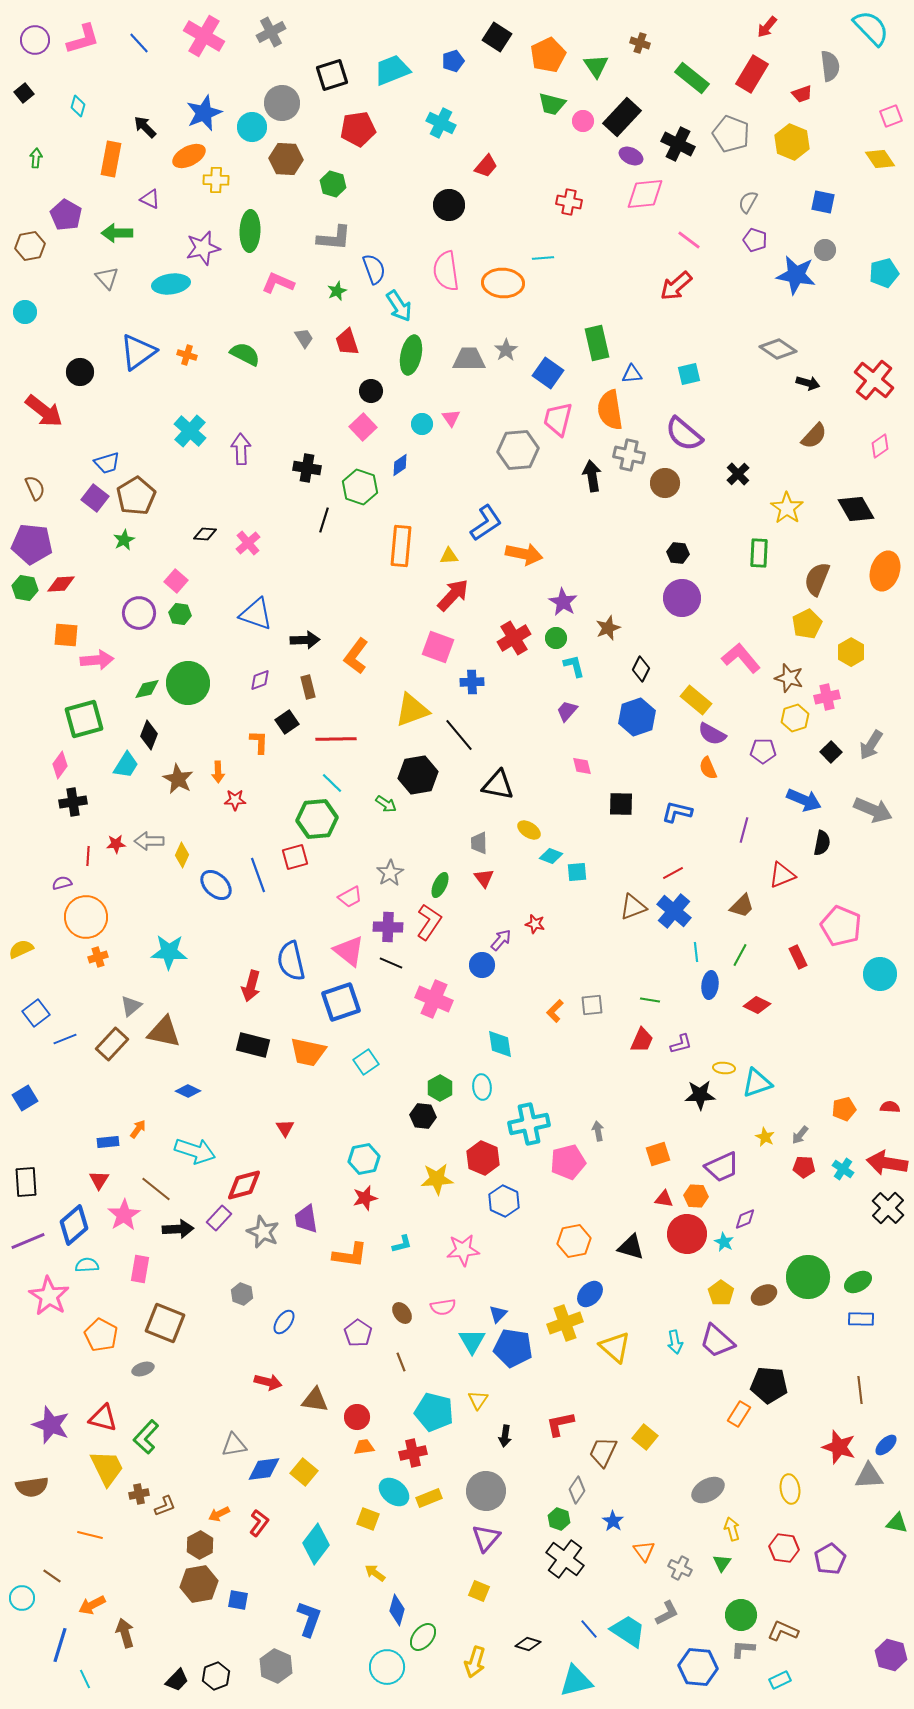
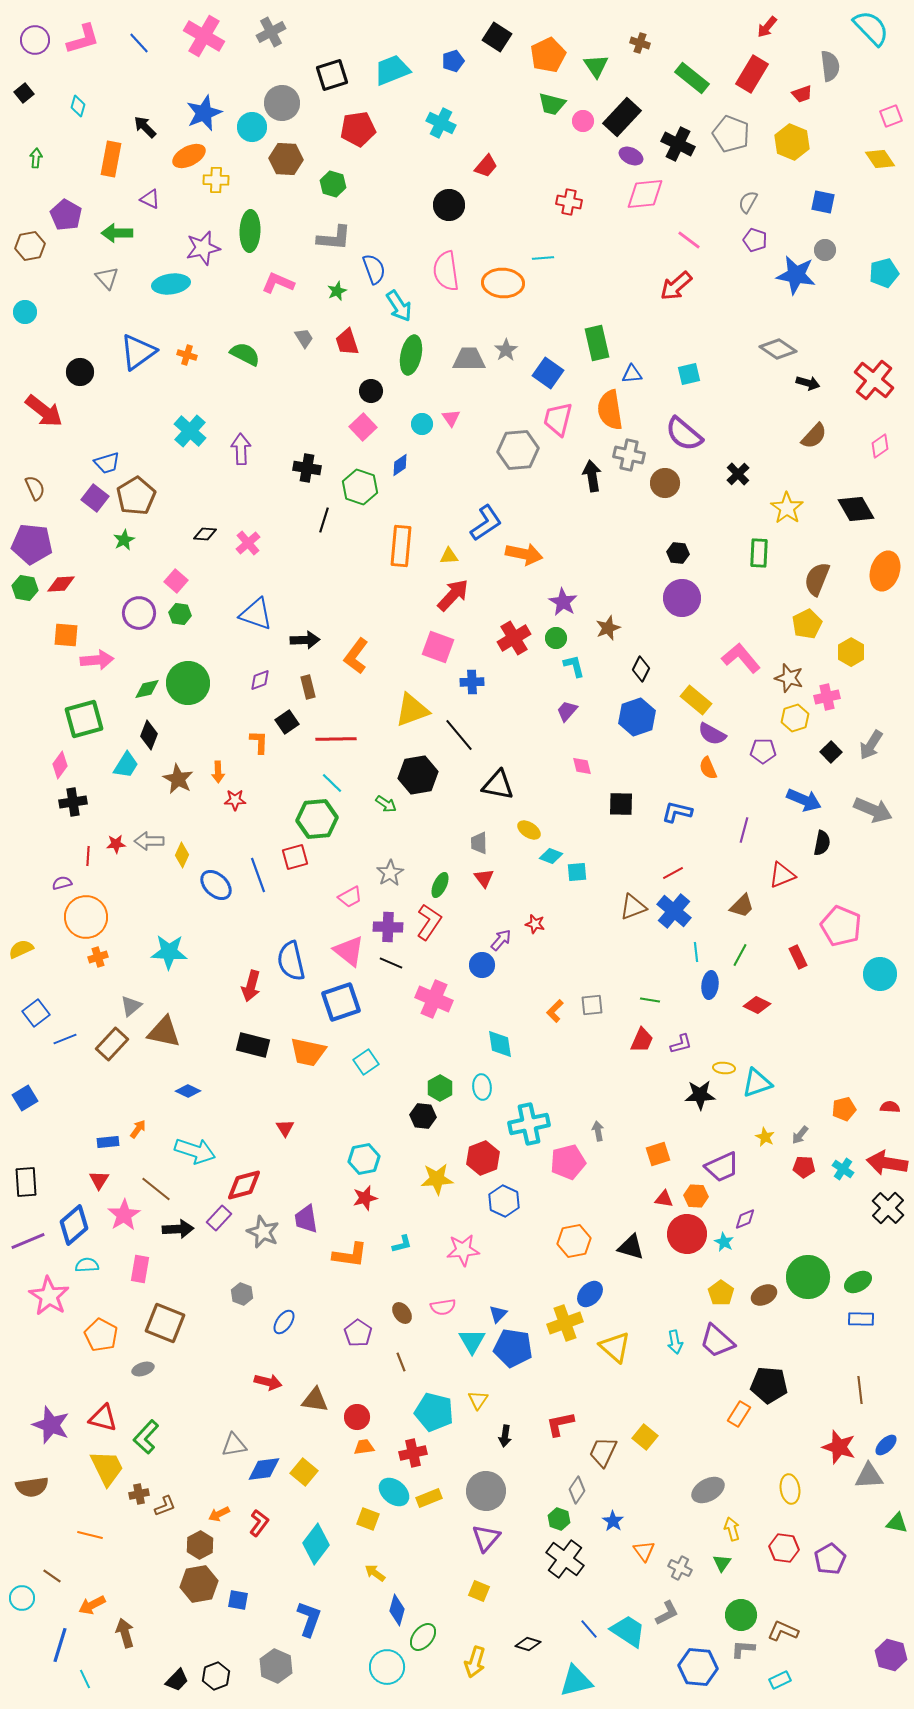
red hexagon at (483, 1158): rotated 16 degrees clockwise
